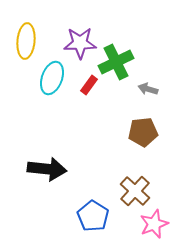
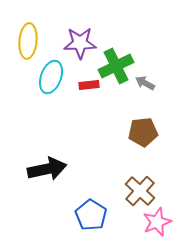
yellow ellipse: moved 2 px right
green cross: moved 4 px down
cyan ellipse: moved 1 px left, 1 px up
red rectangle: rotated 48 degrees clockwise
gray arrow: moved 3 px left, 6 px up; rotated 12 degrees clockwise
black arrow: rotated 18 degrees counterclockwise
brown cross: moved 5 px right
blue pentagon: moved 2 px left, 1 px up
pink star: moved 3 px right, 2 px up
